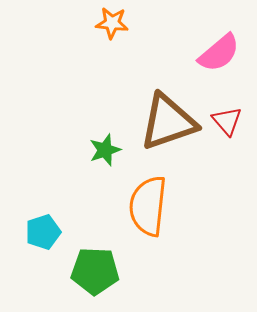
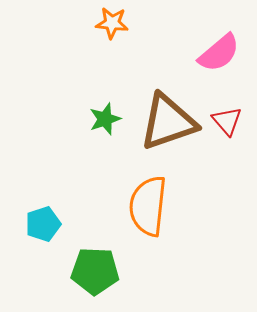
green star: moved 31 px up
cyan pentagon: moved 8 px up
